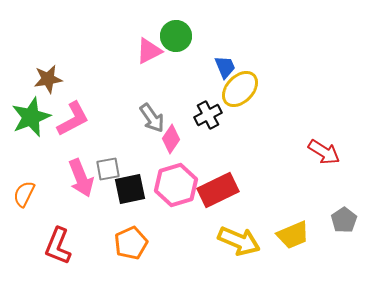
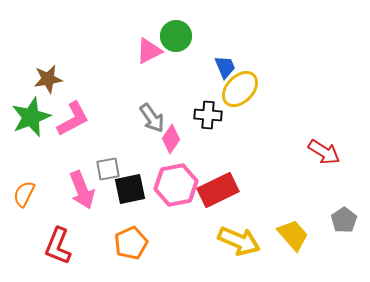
black cross: rotated 32 degrees clockwise
pink arrow: moved 1 px right, 12 px down
pink hexagon: rotated 6 degrees clockwise
yellow trapezoid: rotated 108 degrees counterclockwise
